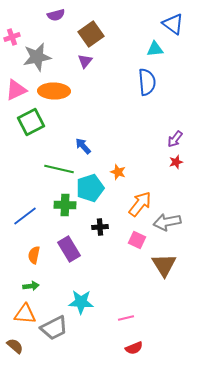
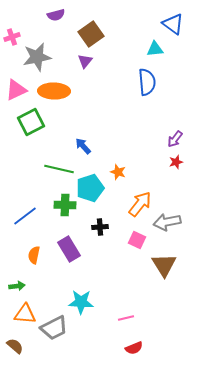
green arrow: moved 14 px left
